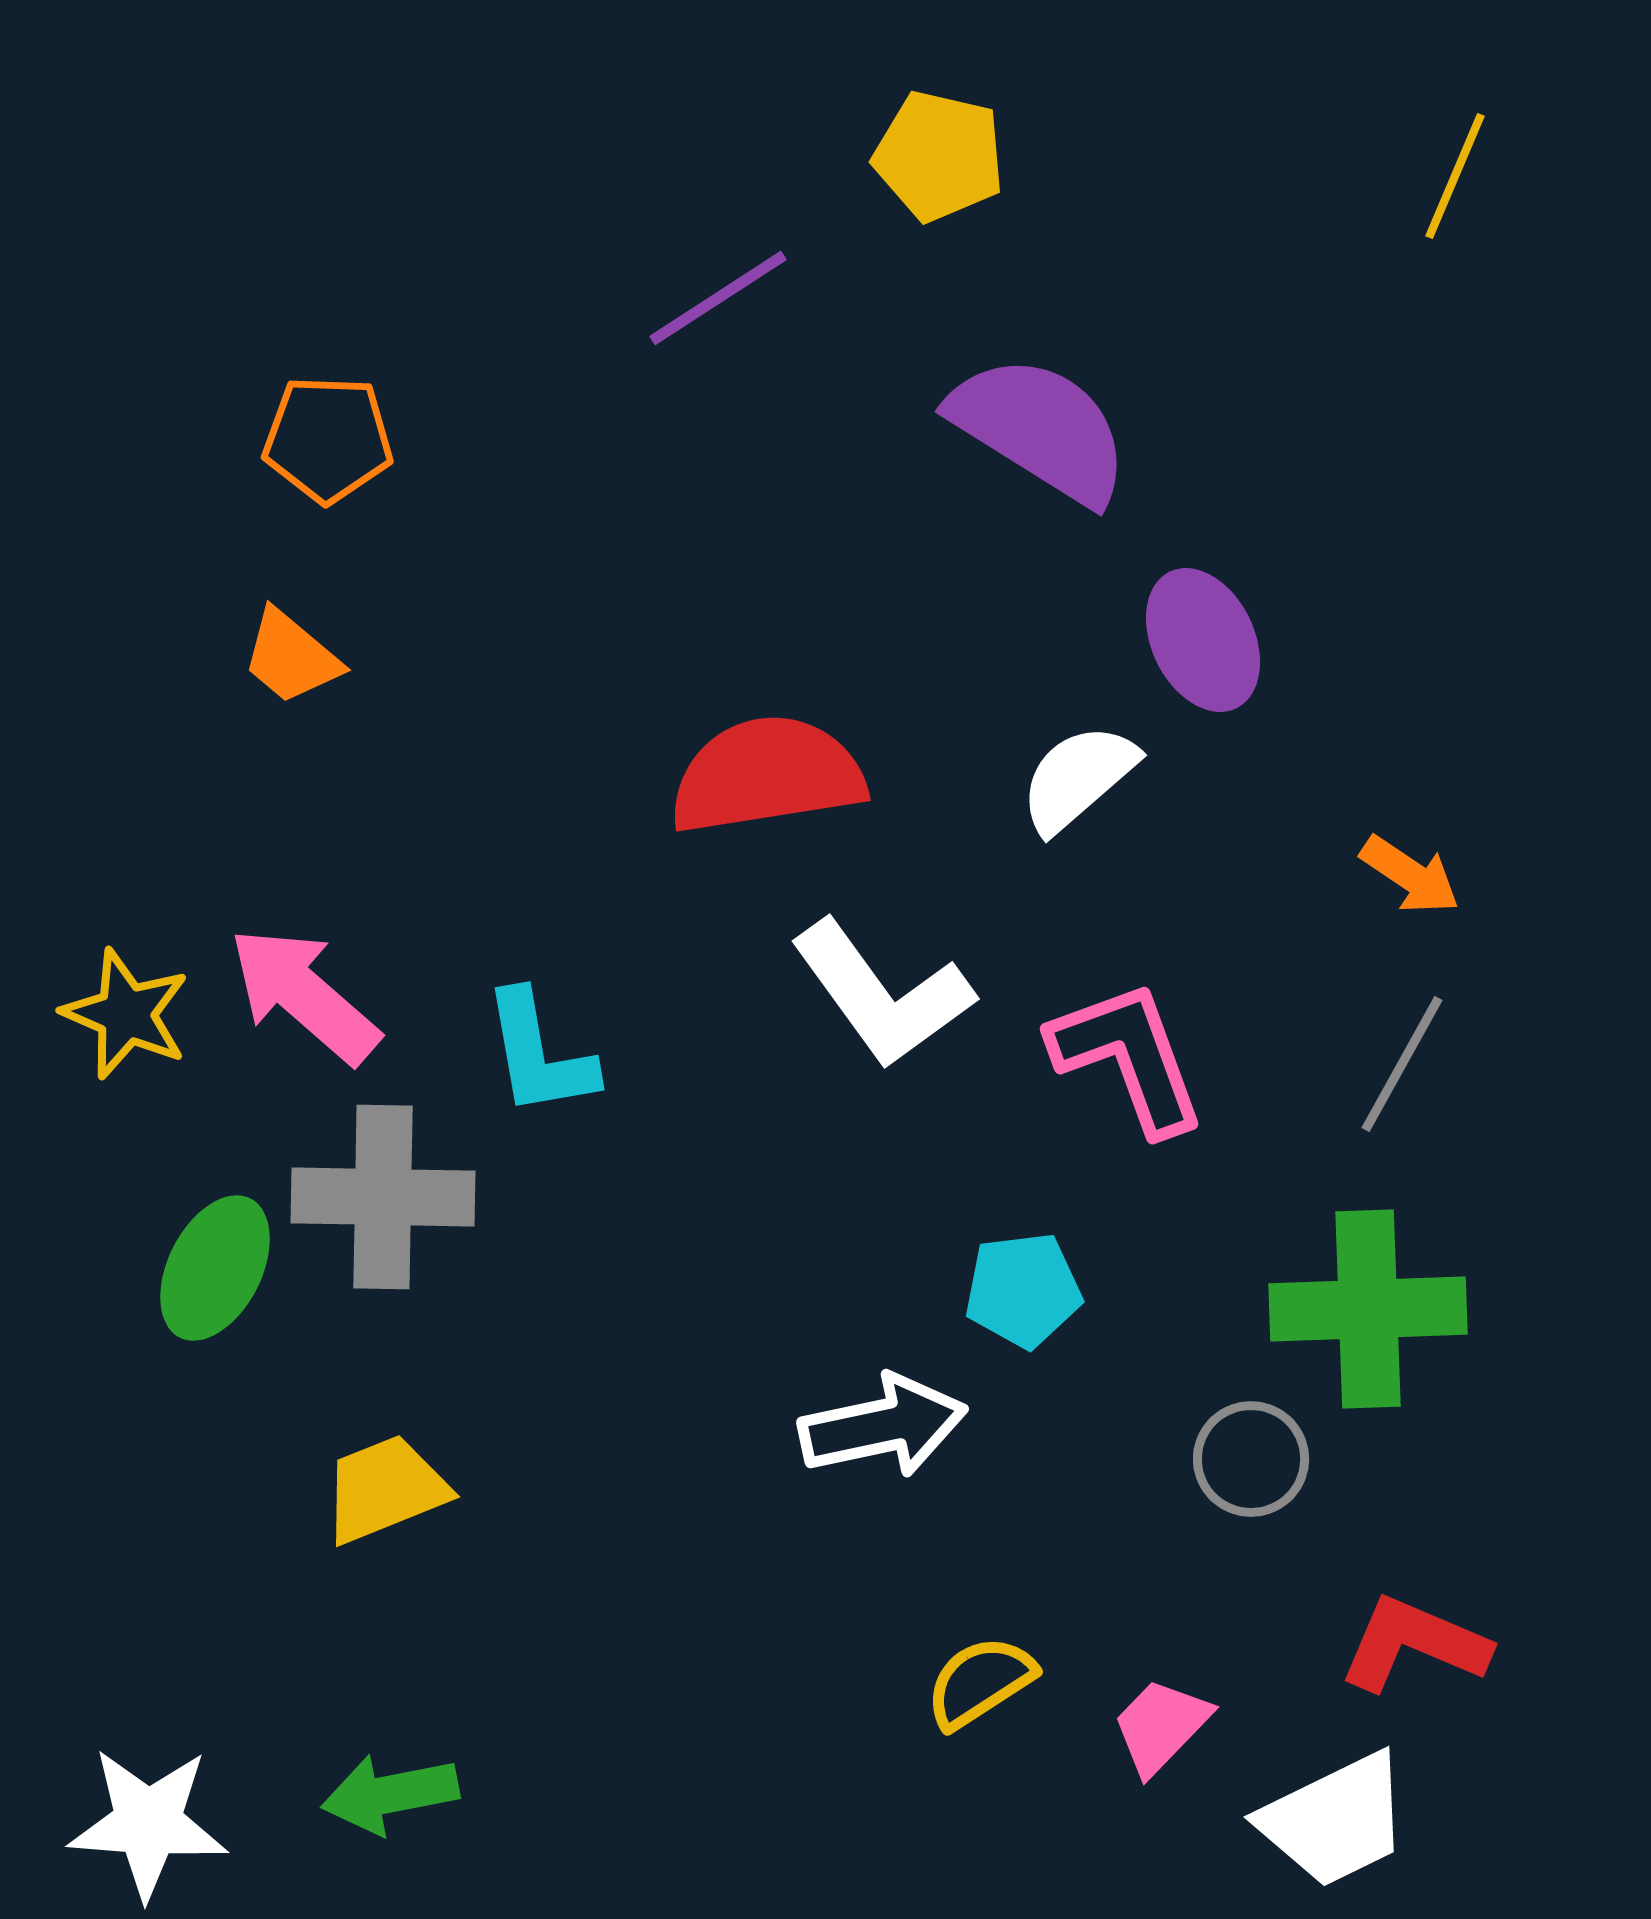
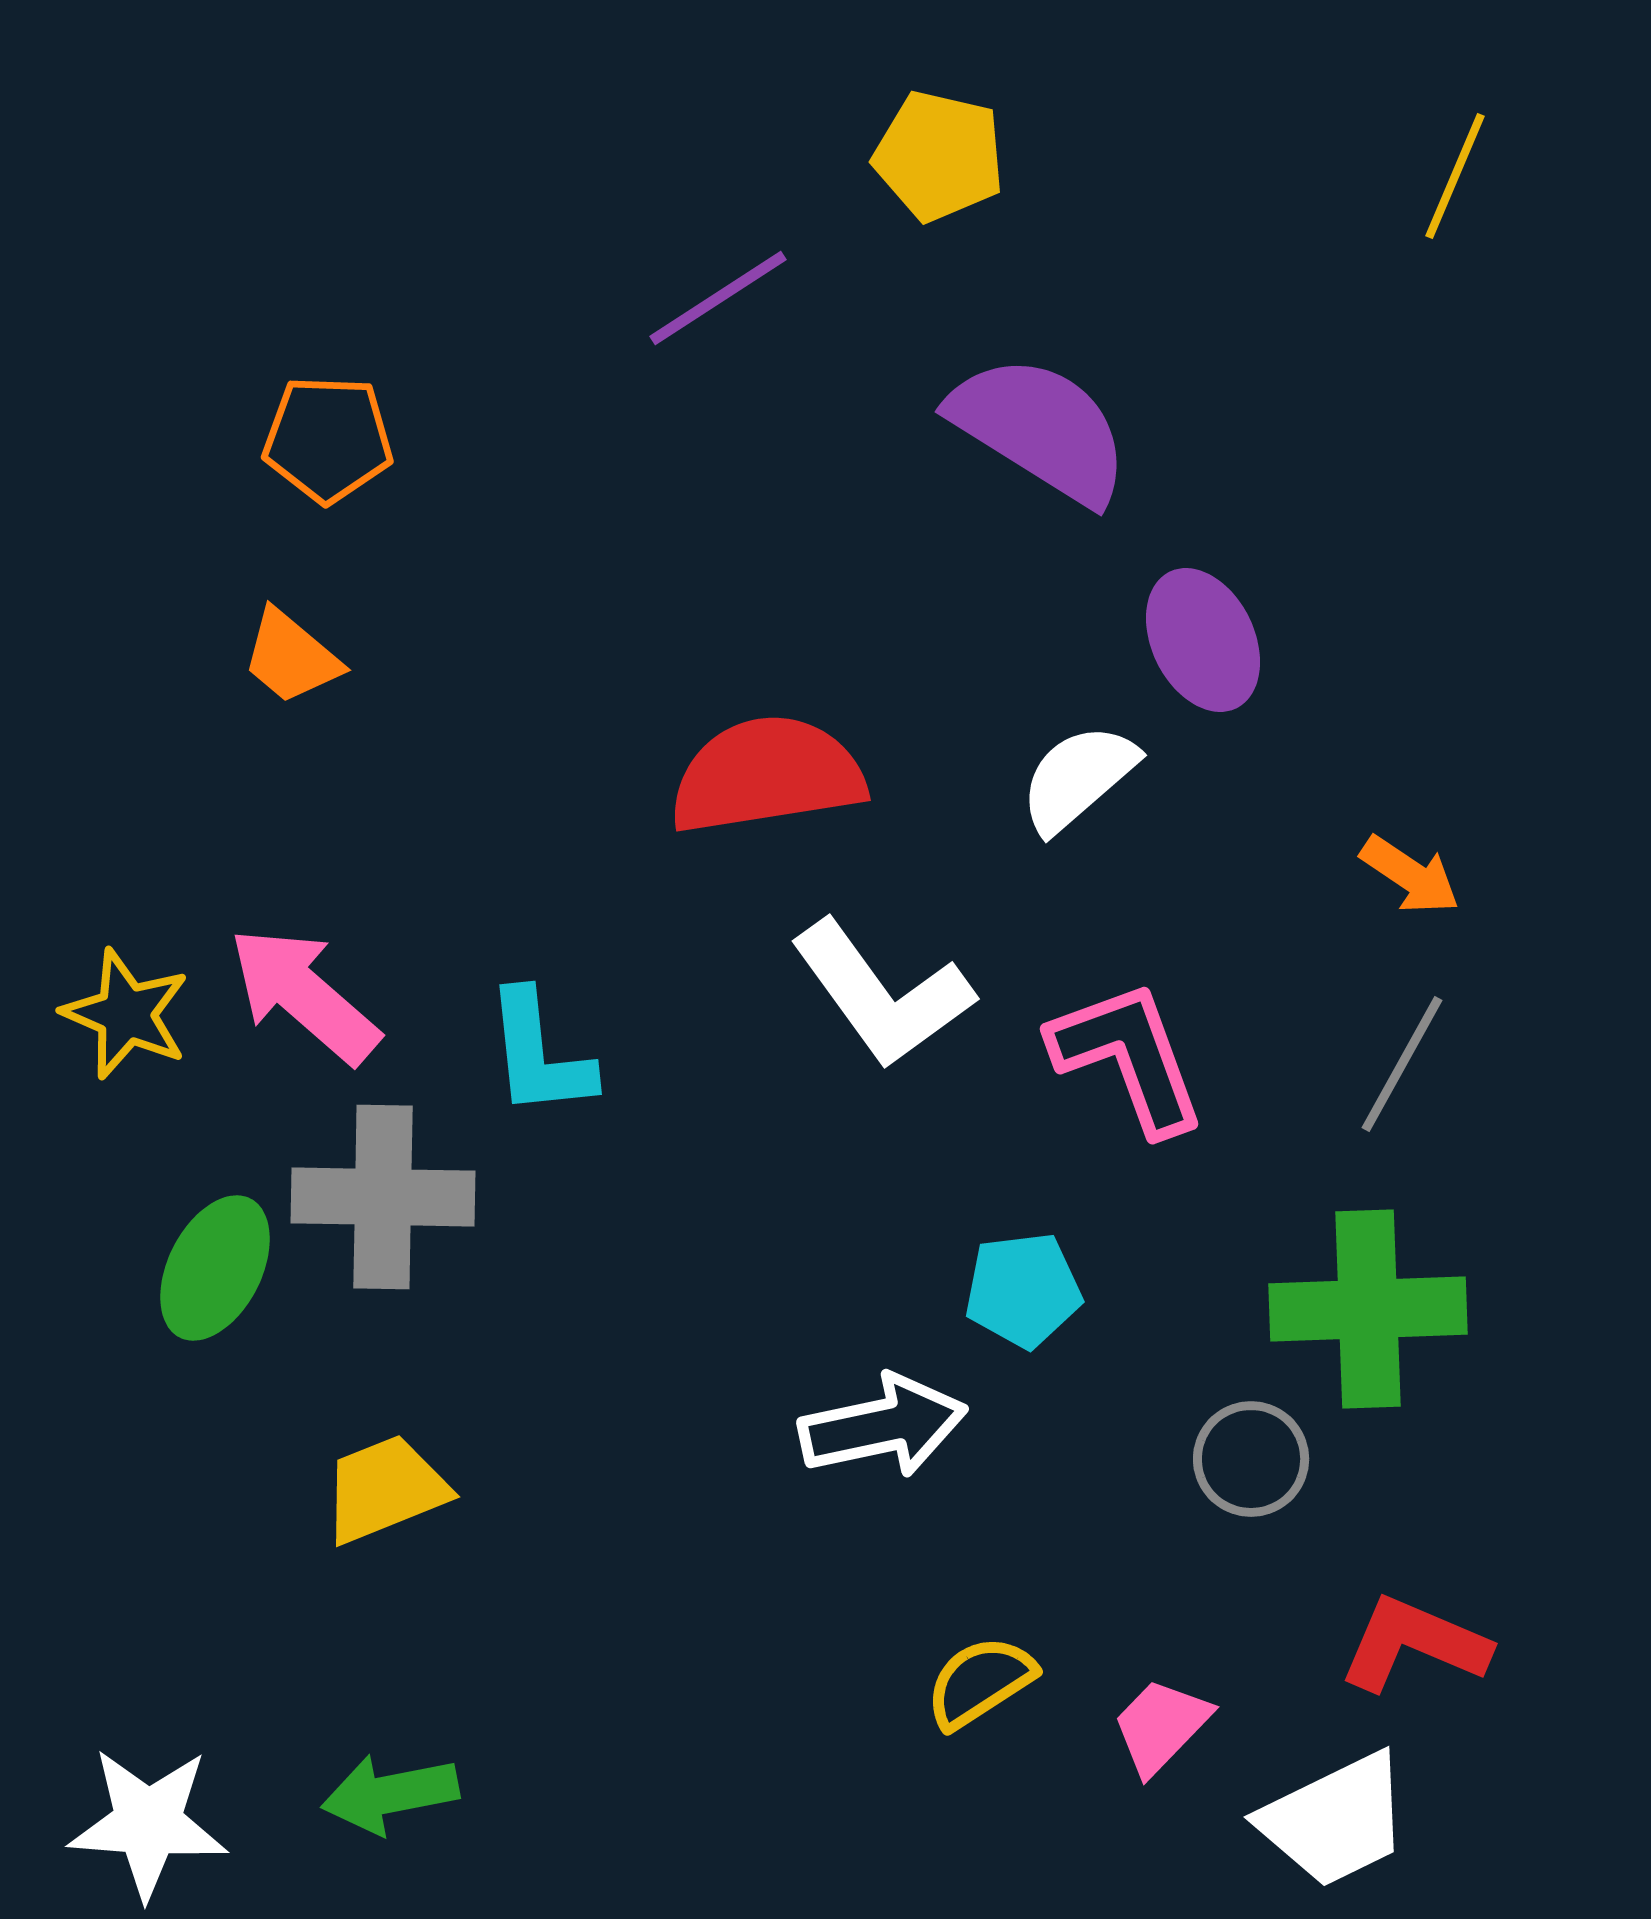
cyan L-shape: rotated 4 degrees clockwise
